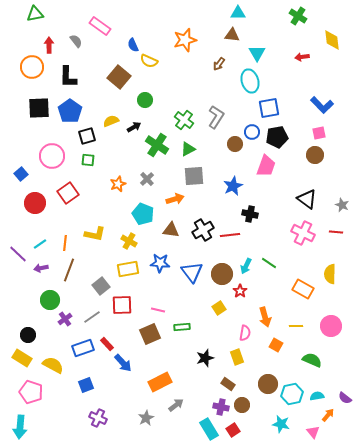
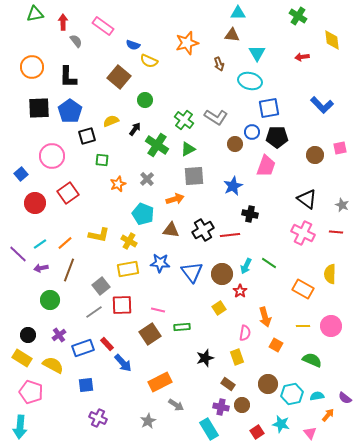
pink rectangle at (100, 26): moved 3 px right
orange star at (185, 40): moved 2 px right, 3 px down
red arrow at (49, 45): moved 14 px right, 23 px up
blue semicircle at (133, 45): rotated 48 degrees counterclockwise
brown arrow at (219, 64): rotated 56 degrees counterclockwise
cyan ellipse at (250, 81): rotated 60 degrees counterclockwise
gray L-shape at (216, 117): rotated 90 degrees clockwise
black arrow at (134, 127): moved 1 px right, 2 px down; rotated 24 degrees counterclockwise
pink square at (319, 133): moved 21 px right, 15 px down
black pentagon at (277, 137): rotated 10 degrees clockwise
green square at (88, 160): moved 14 px right
yellow L-shape at (95, 234): moved 4 px right, 1 px down
orange line at (65, 243): rotated 42 degrees clockwise
gray line at (92, 317): moved 2 px right, 5 px up
purple cross at (65, 319): moved 6 px left, 16 px down
yellow line at (296, 326): moved 7 px right
brown square at (150, 334): rotated 10 degrees counterclockwise
blue square at (86, 385): rotated 14 degrees clockwise
gray arrow at (176, 405): rotated 70 degrees clockwise
gray star at (146, 418): moved 2 px right, 3 px down
red square at (233, 430): moved 24 px right, 2 px down
pink triangle at (313, 432): moved 3 px left, 1 px down
